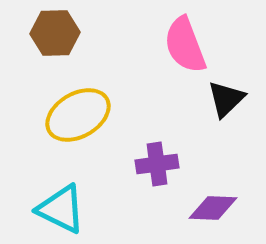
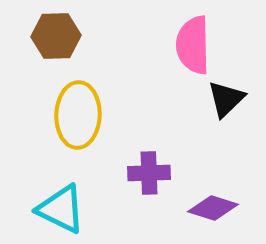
brown hexagon: moved 1 px right, 3 px down
pink semicircle: moved 8 px right; rotated 20 degrees clockwise
yellow ellipse: rotated 58 degrees counterclockwise
purple cross: moved 8 px left, 9 px down; rotated 6 degrees clockwise
purple diamond: rotated 15 degrees clockwise
